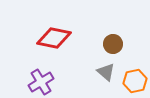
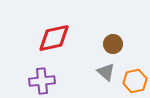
red diamond: rotated 24 degrees counterclockwise
purple cross: moved 1 px right, 1 px up; rotated 25 degrees clockwise
